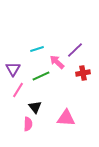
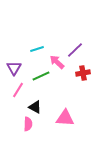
purple triangle: moved 1 px right, 1 px up
black triangle: rotated 24 degrees counterclockwise
pink triangle: moved 1 px left
